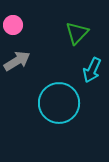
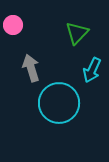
gray arrow: moved 14 px right, 7 px down; rotated 76 degrees counterclockwise
